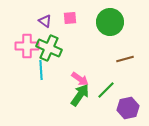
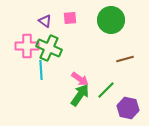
green circle: moved 1 px right, 2 px up
purple hexagon: rotated 25 degrees clockwise
